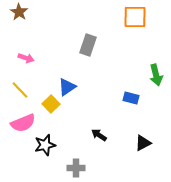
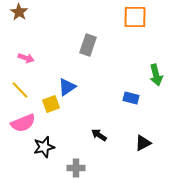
yellow square: rotated 24 degrees clockwise
black star: moved 1 px left, 2 px down
